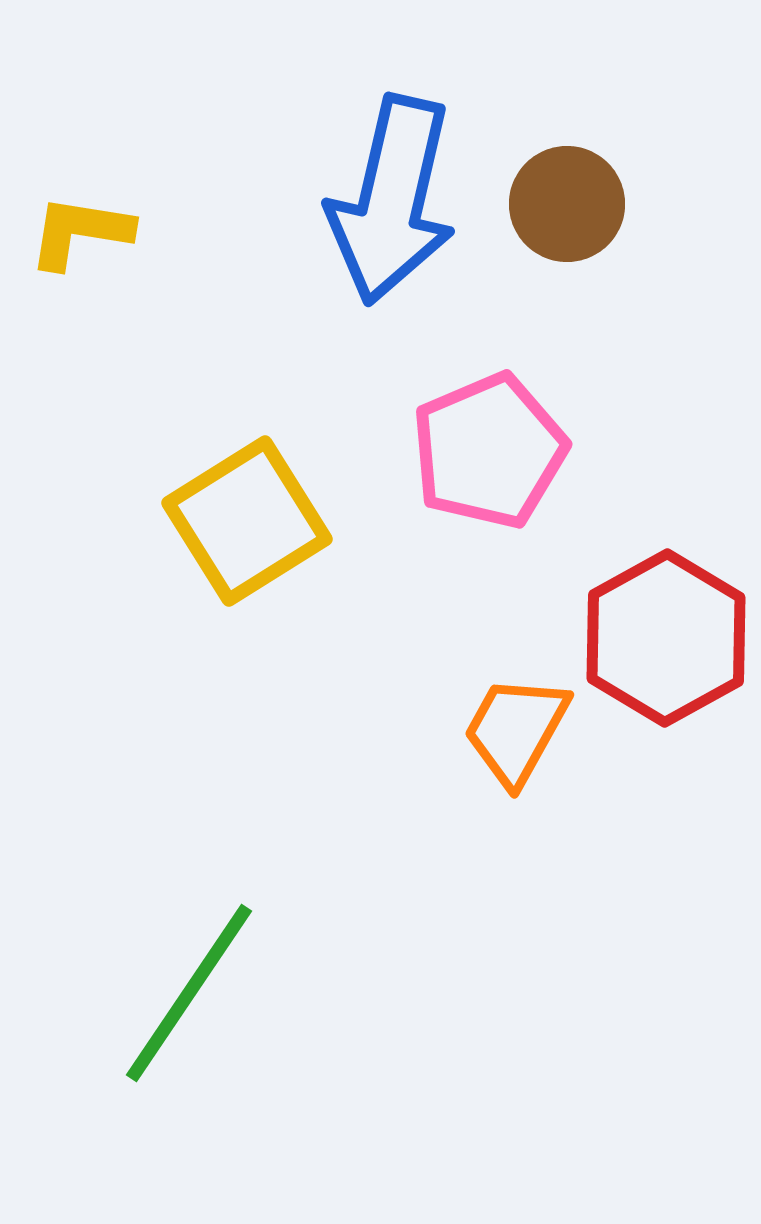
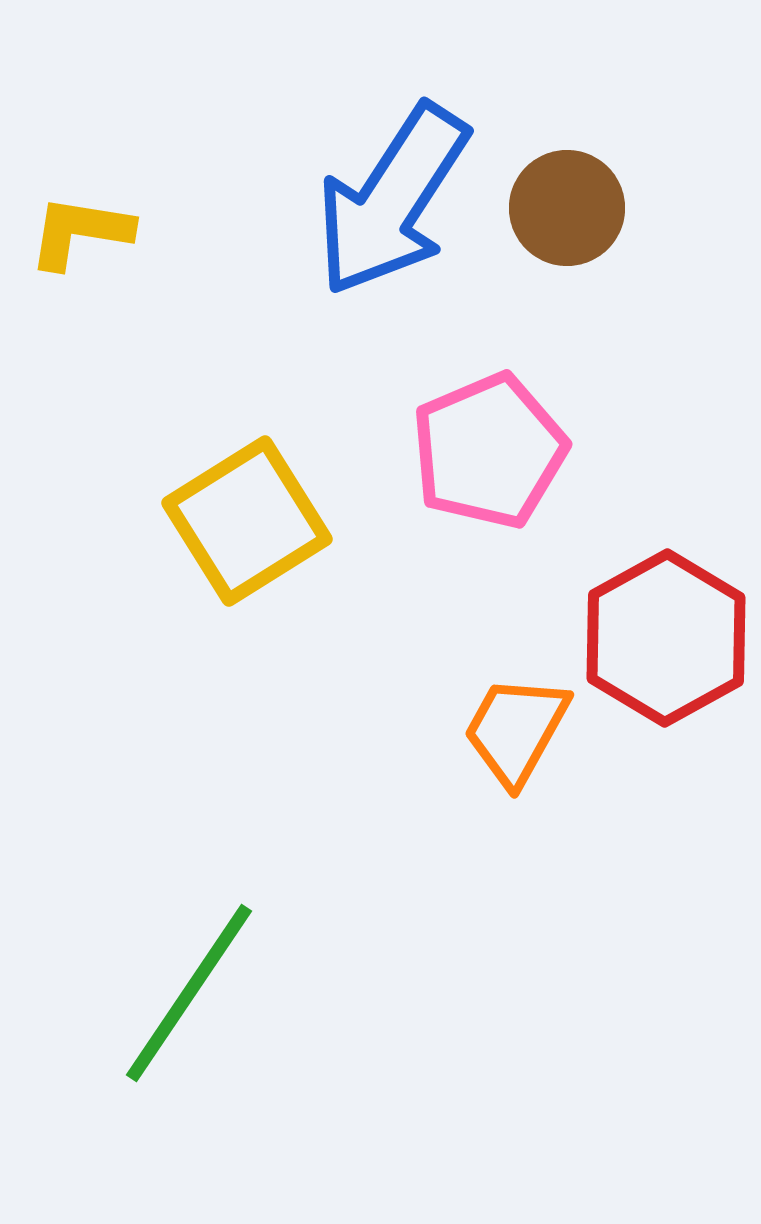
blue arrow: rotated 20 degrees clockwise
brown circle: moved 4 px down
